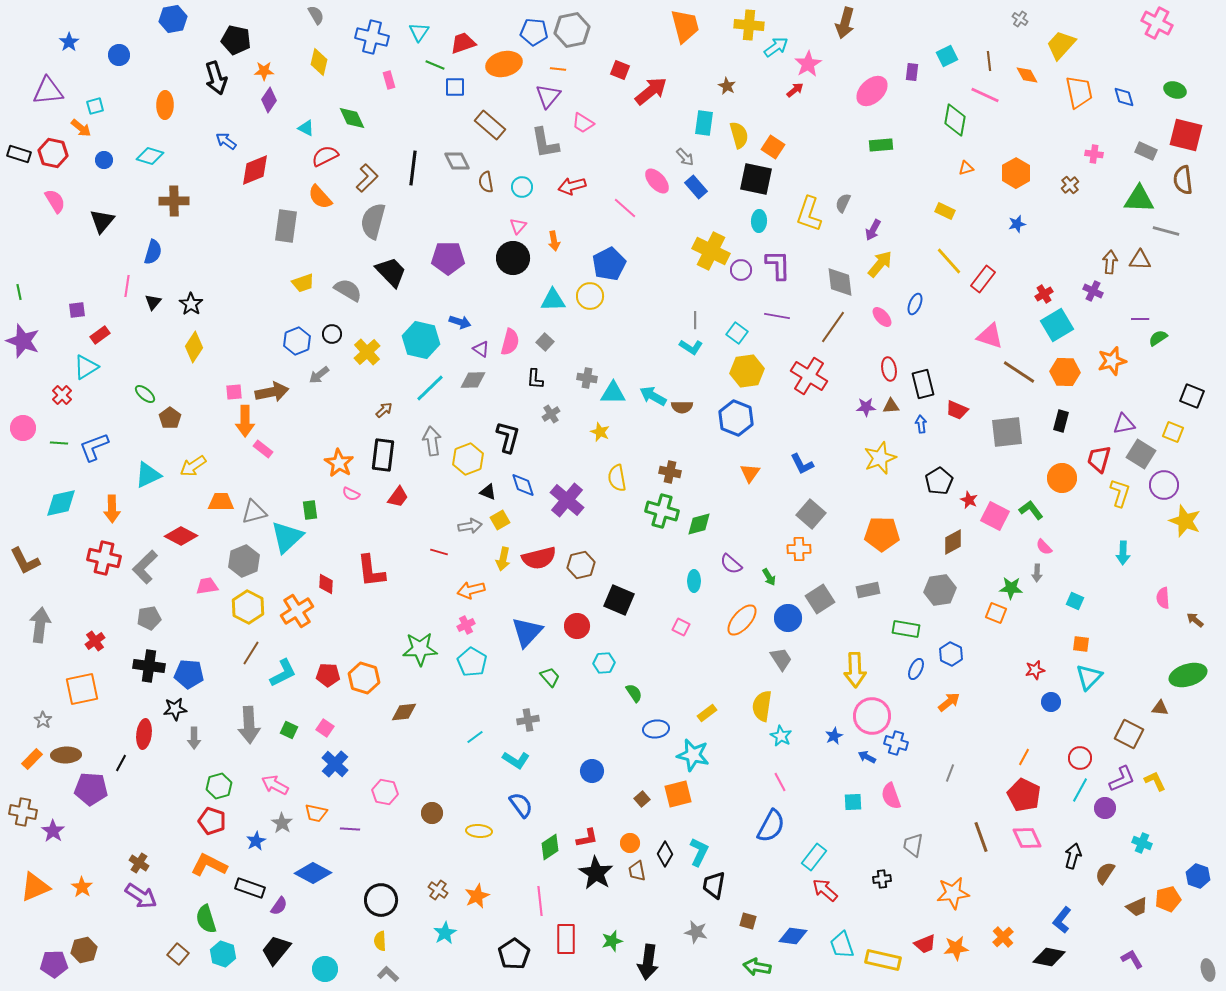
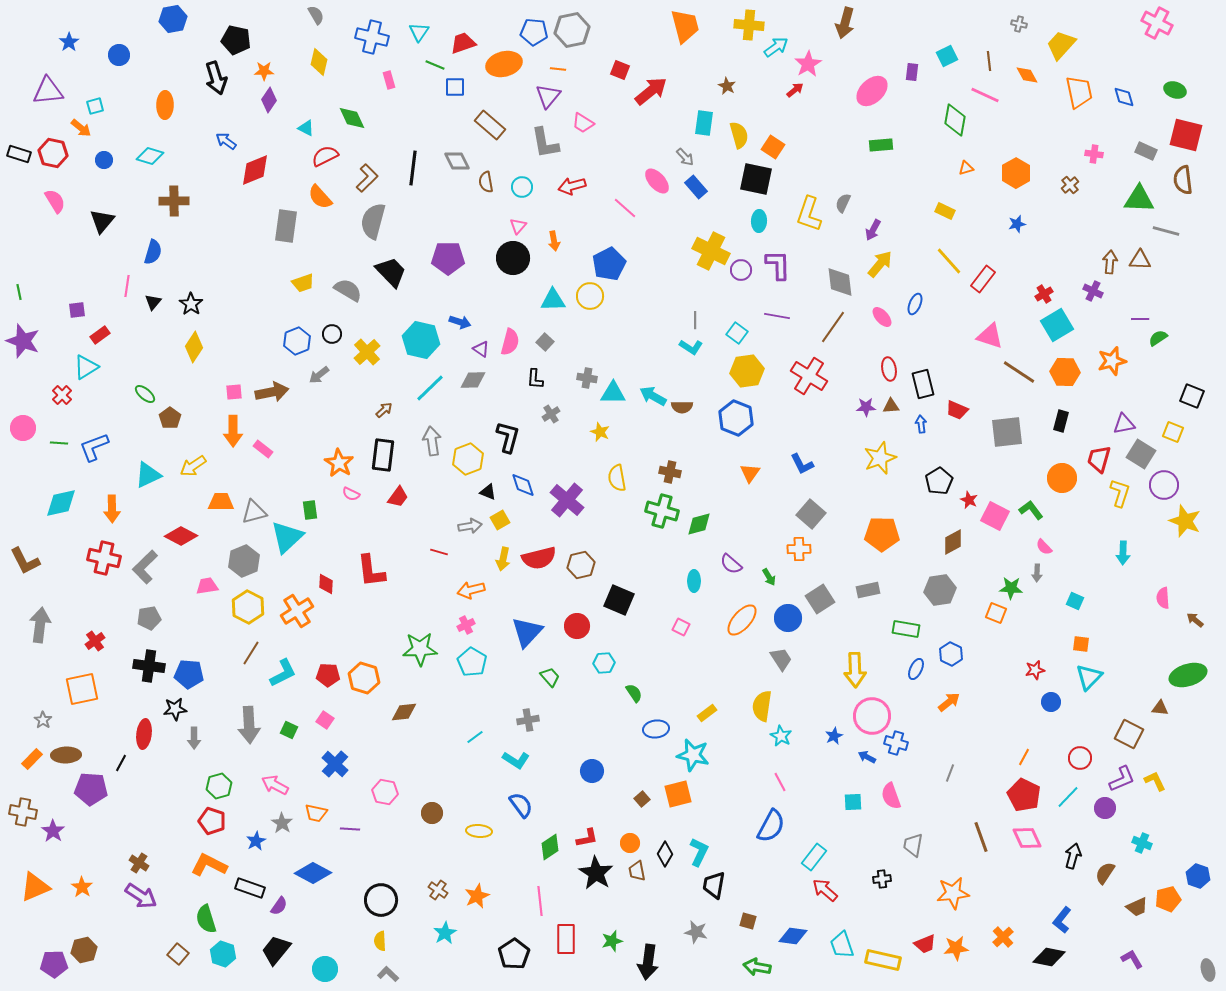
gray cross at (1020, 19): moved 1 px left, 5 px down; rotated 21 degrees counterclockwise
orange arrow at (245, 421): moved 12 px left, 10 px down
pink square at (325, 728): moved 8 px up
cyan line at (1080, 790): moved 12 px left, 7 px down; rotated 15 degrees clockwise
